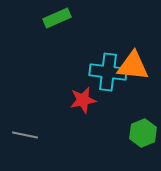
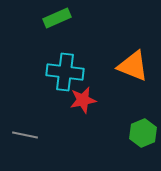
orange triangle: rotated 16 degrees clockwise
cyan cross: moved 43 px left
